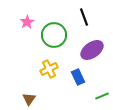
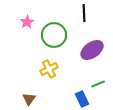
black line: moved 4 px up; rotated 18 degrees clockwise
blue rectangle: moved 4 px right, 22 px down
green line: moved 4 px left, 12 px up
